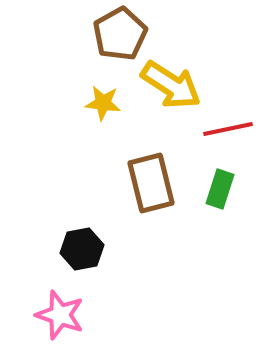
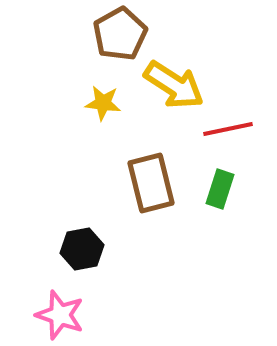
yellow arrow: moved 3 px right
